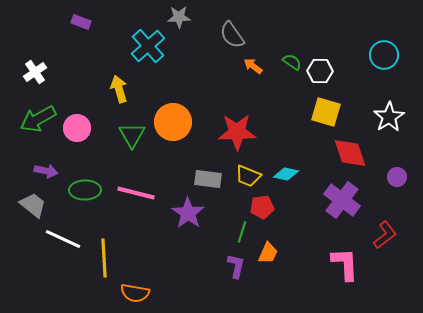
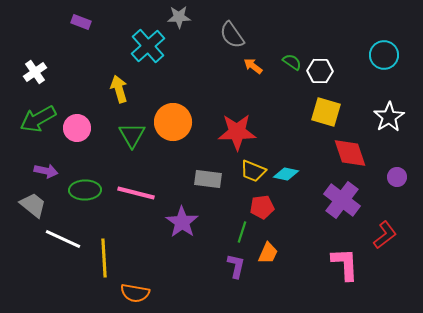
yellow trapezoid: moved 5 px right, 5 px up
purple star: moved 6 px left, 9 px down
